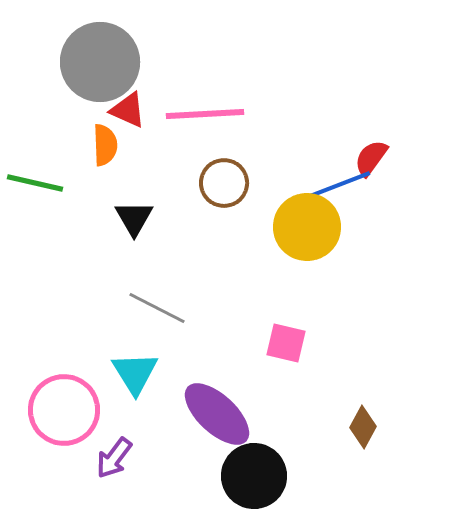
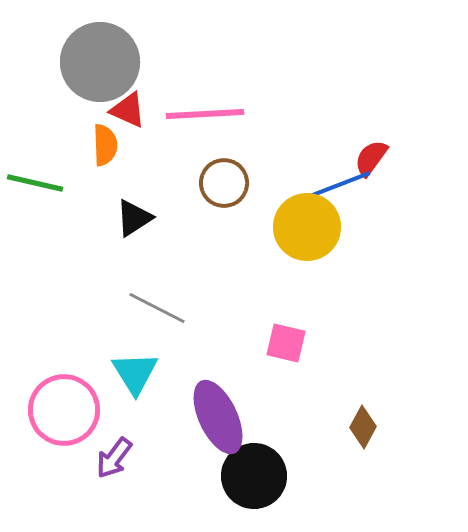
black triangle: rotated 27 degrees clockwise
purple ellipse: moved 1 px right, 3 px down; rotated 22 degrees clockwise
